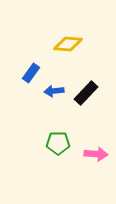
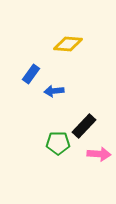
blue rectangle: moved 1 px down
black rectangle: moved 2 px left, 33 px down
pink arrow: moved 3 px right
